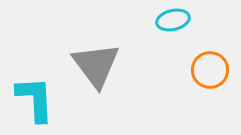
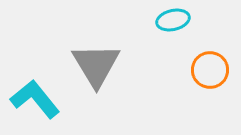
gray triangle: rotated 6 degrees clockwise
cyan L-shape: rotated 36 degrees counterclockwise
